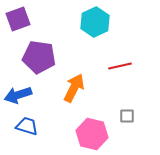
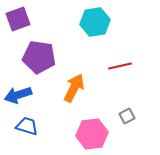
cyan hexagon: rotated 16 degrees clockwise
gray square: rotated 28 degrees counterclockwise
pink hexagon: rotated 20 degrees counterclockwise
